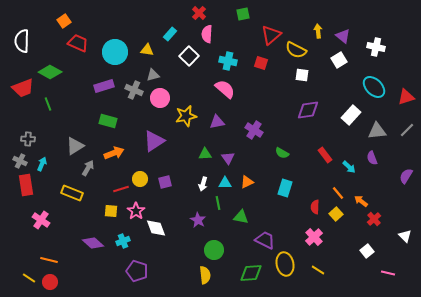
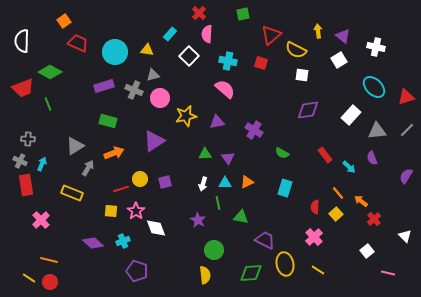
pink cross at (41, 220): rotated 12 degrees clockwise
